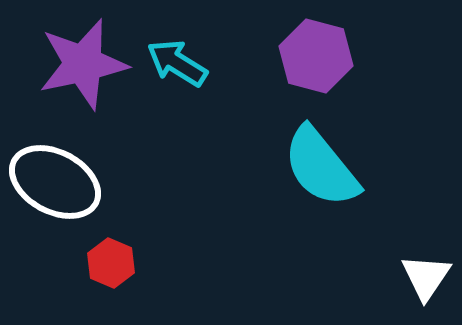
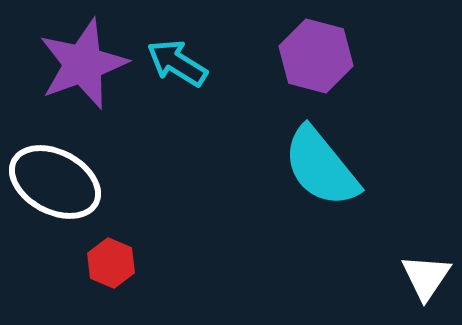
purple star: rotated 8 degrees counterclockwise
